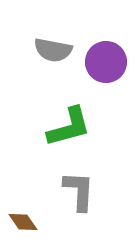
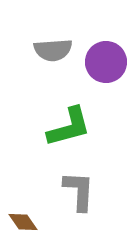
gray semicircle: rotated 15 degrees counterclockwise
